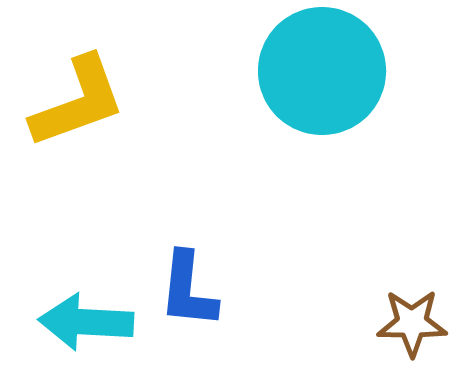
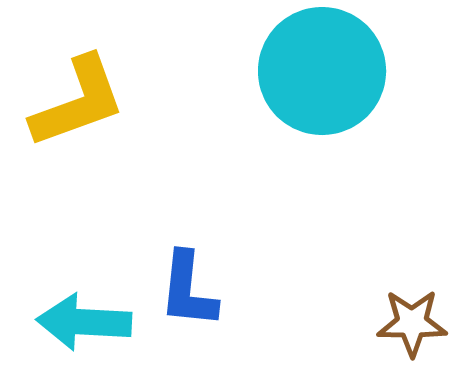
cyan arrow: moved 2 px left
